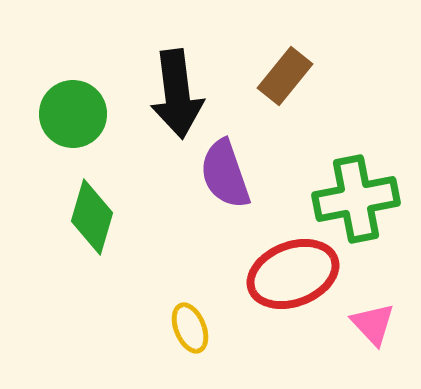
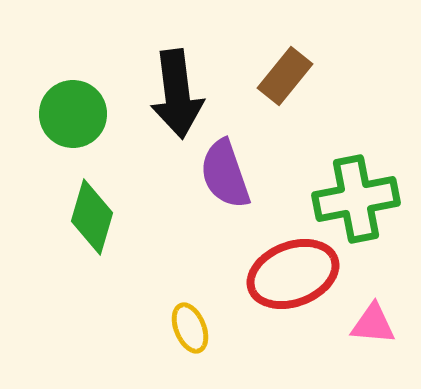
pink triangle: rotated 42 degrees counterclockwise
